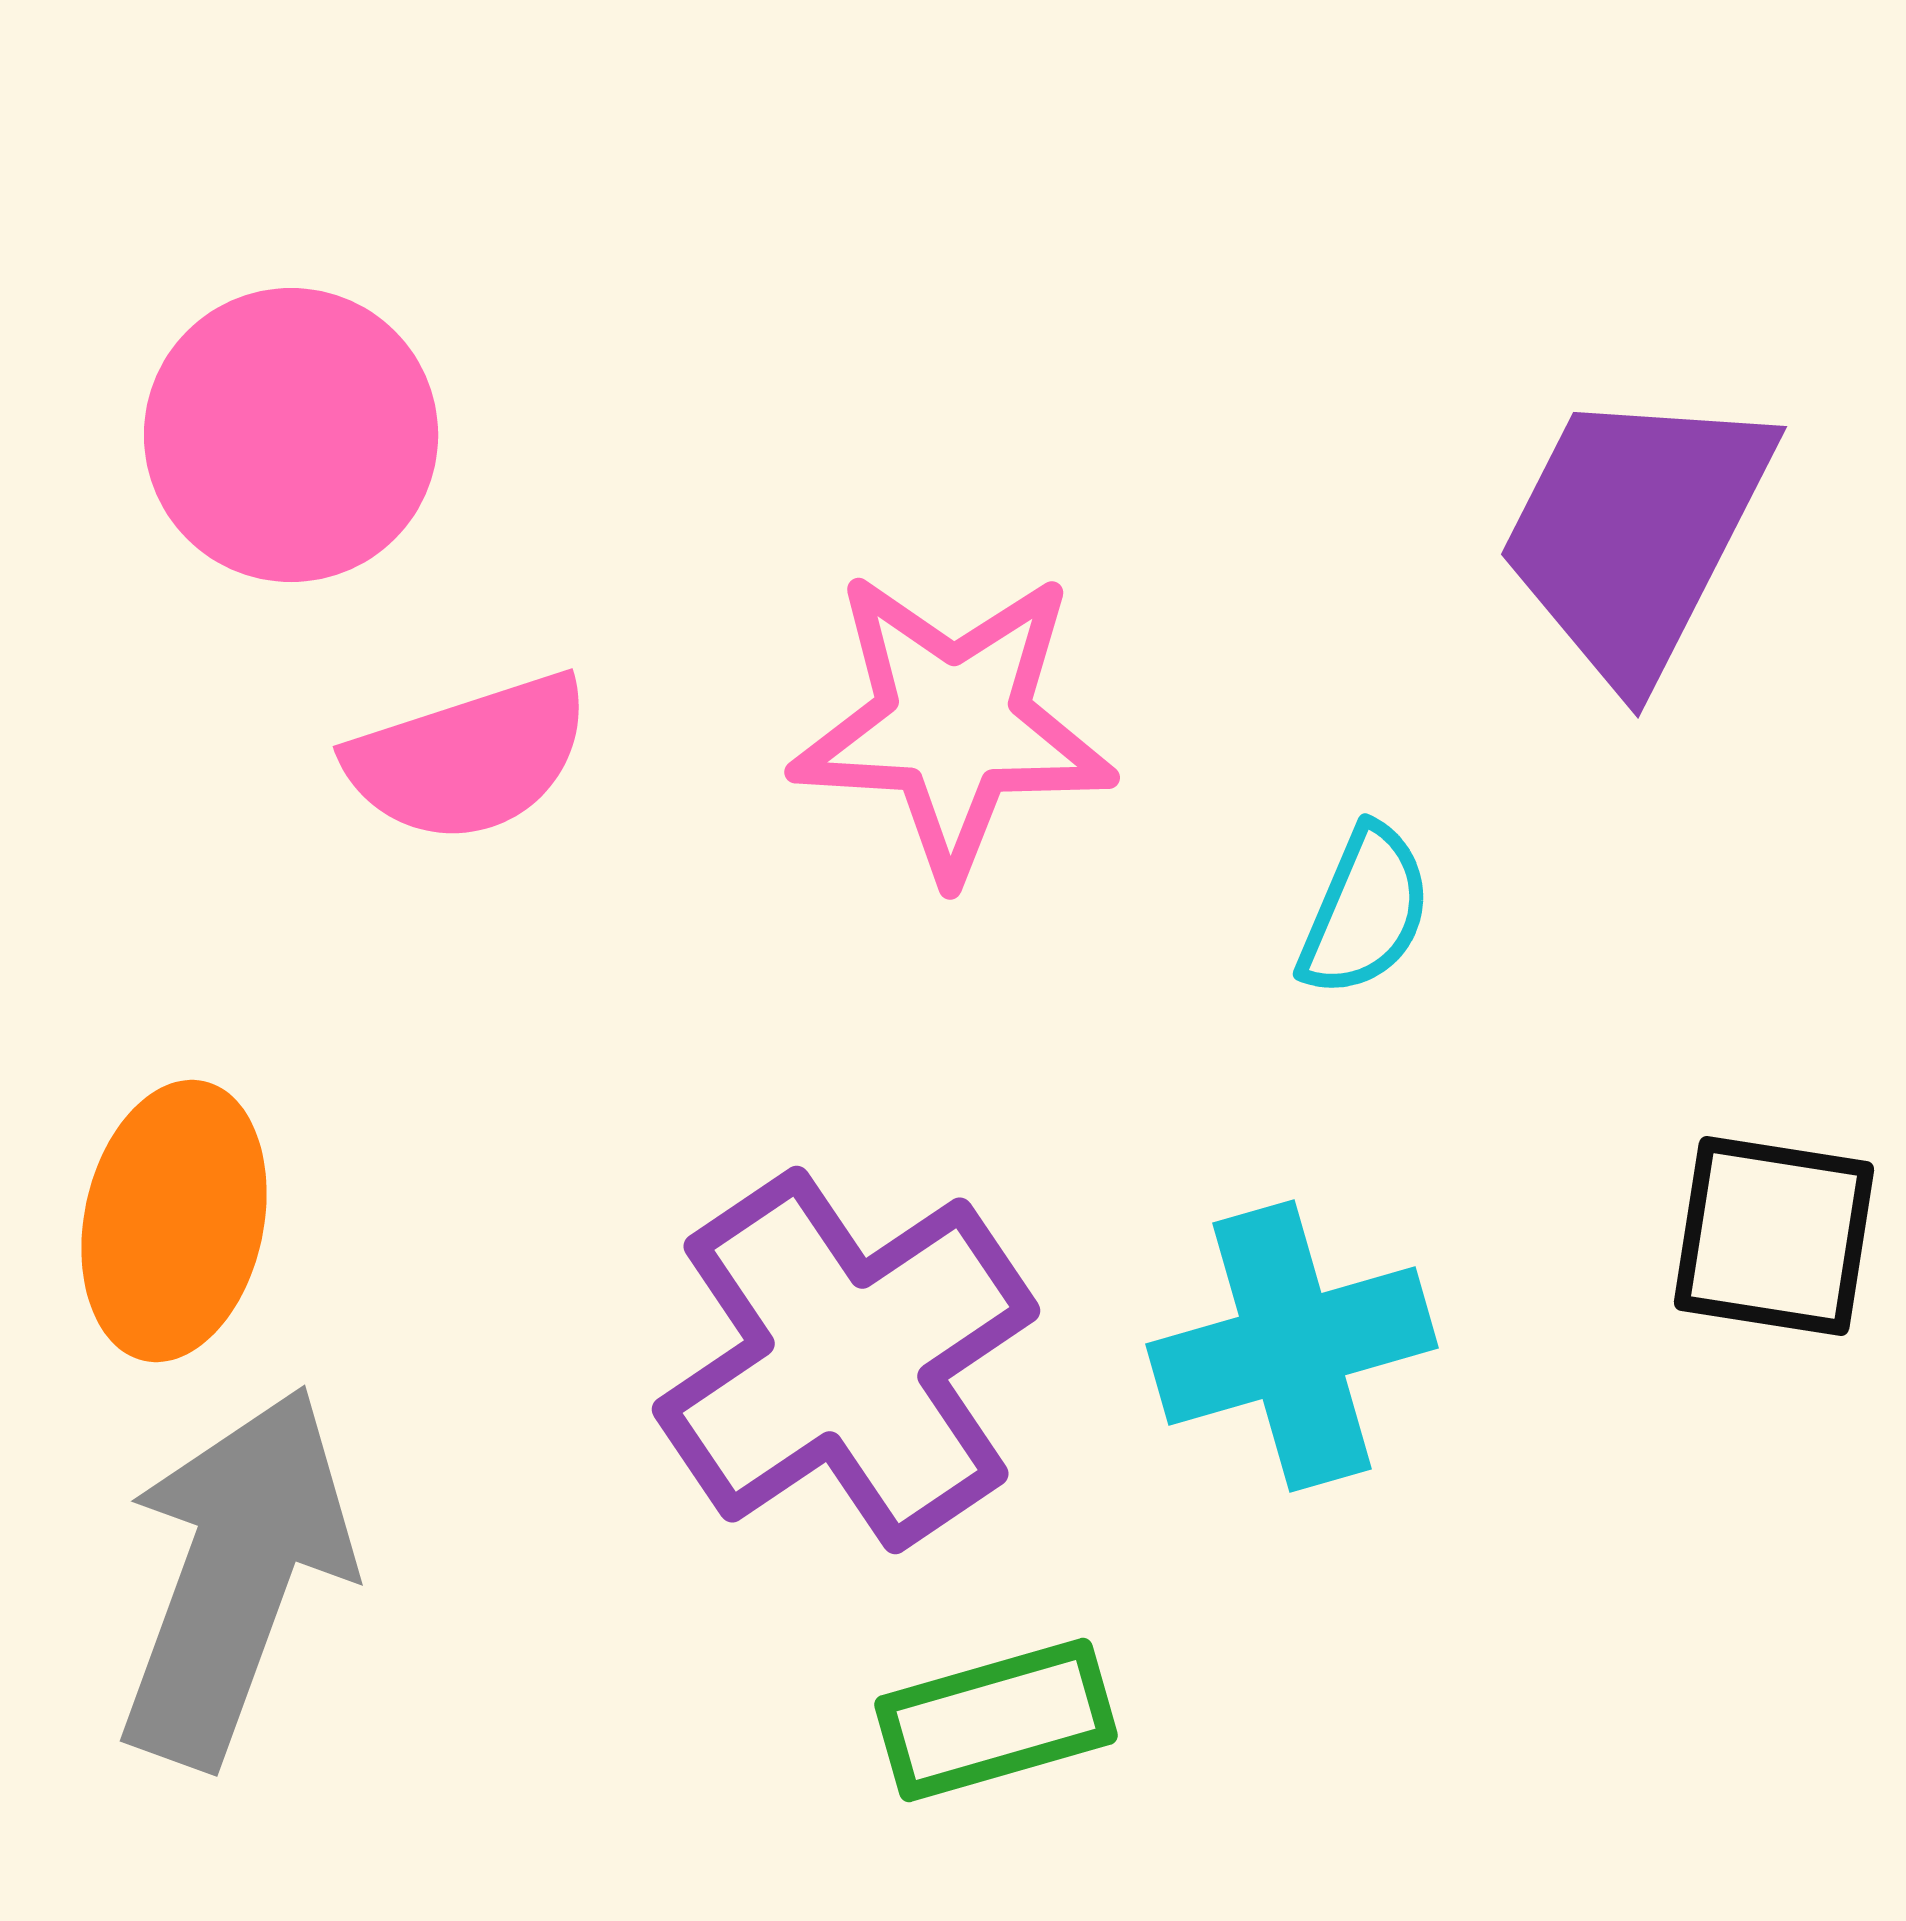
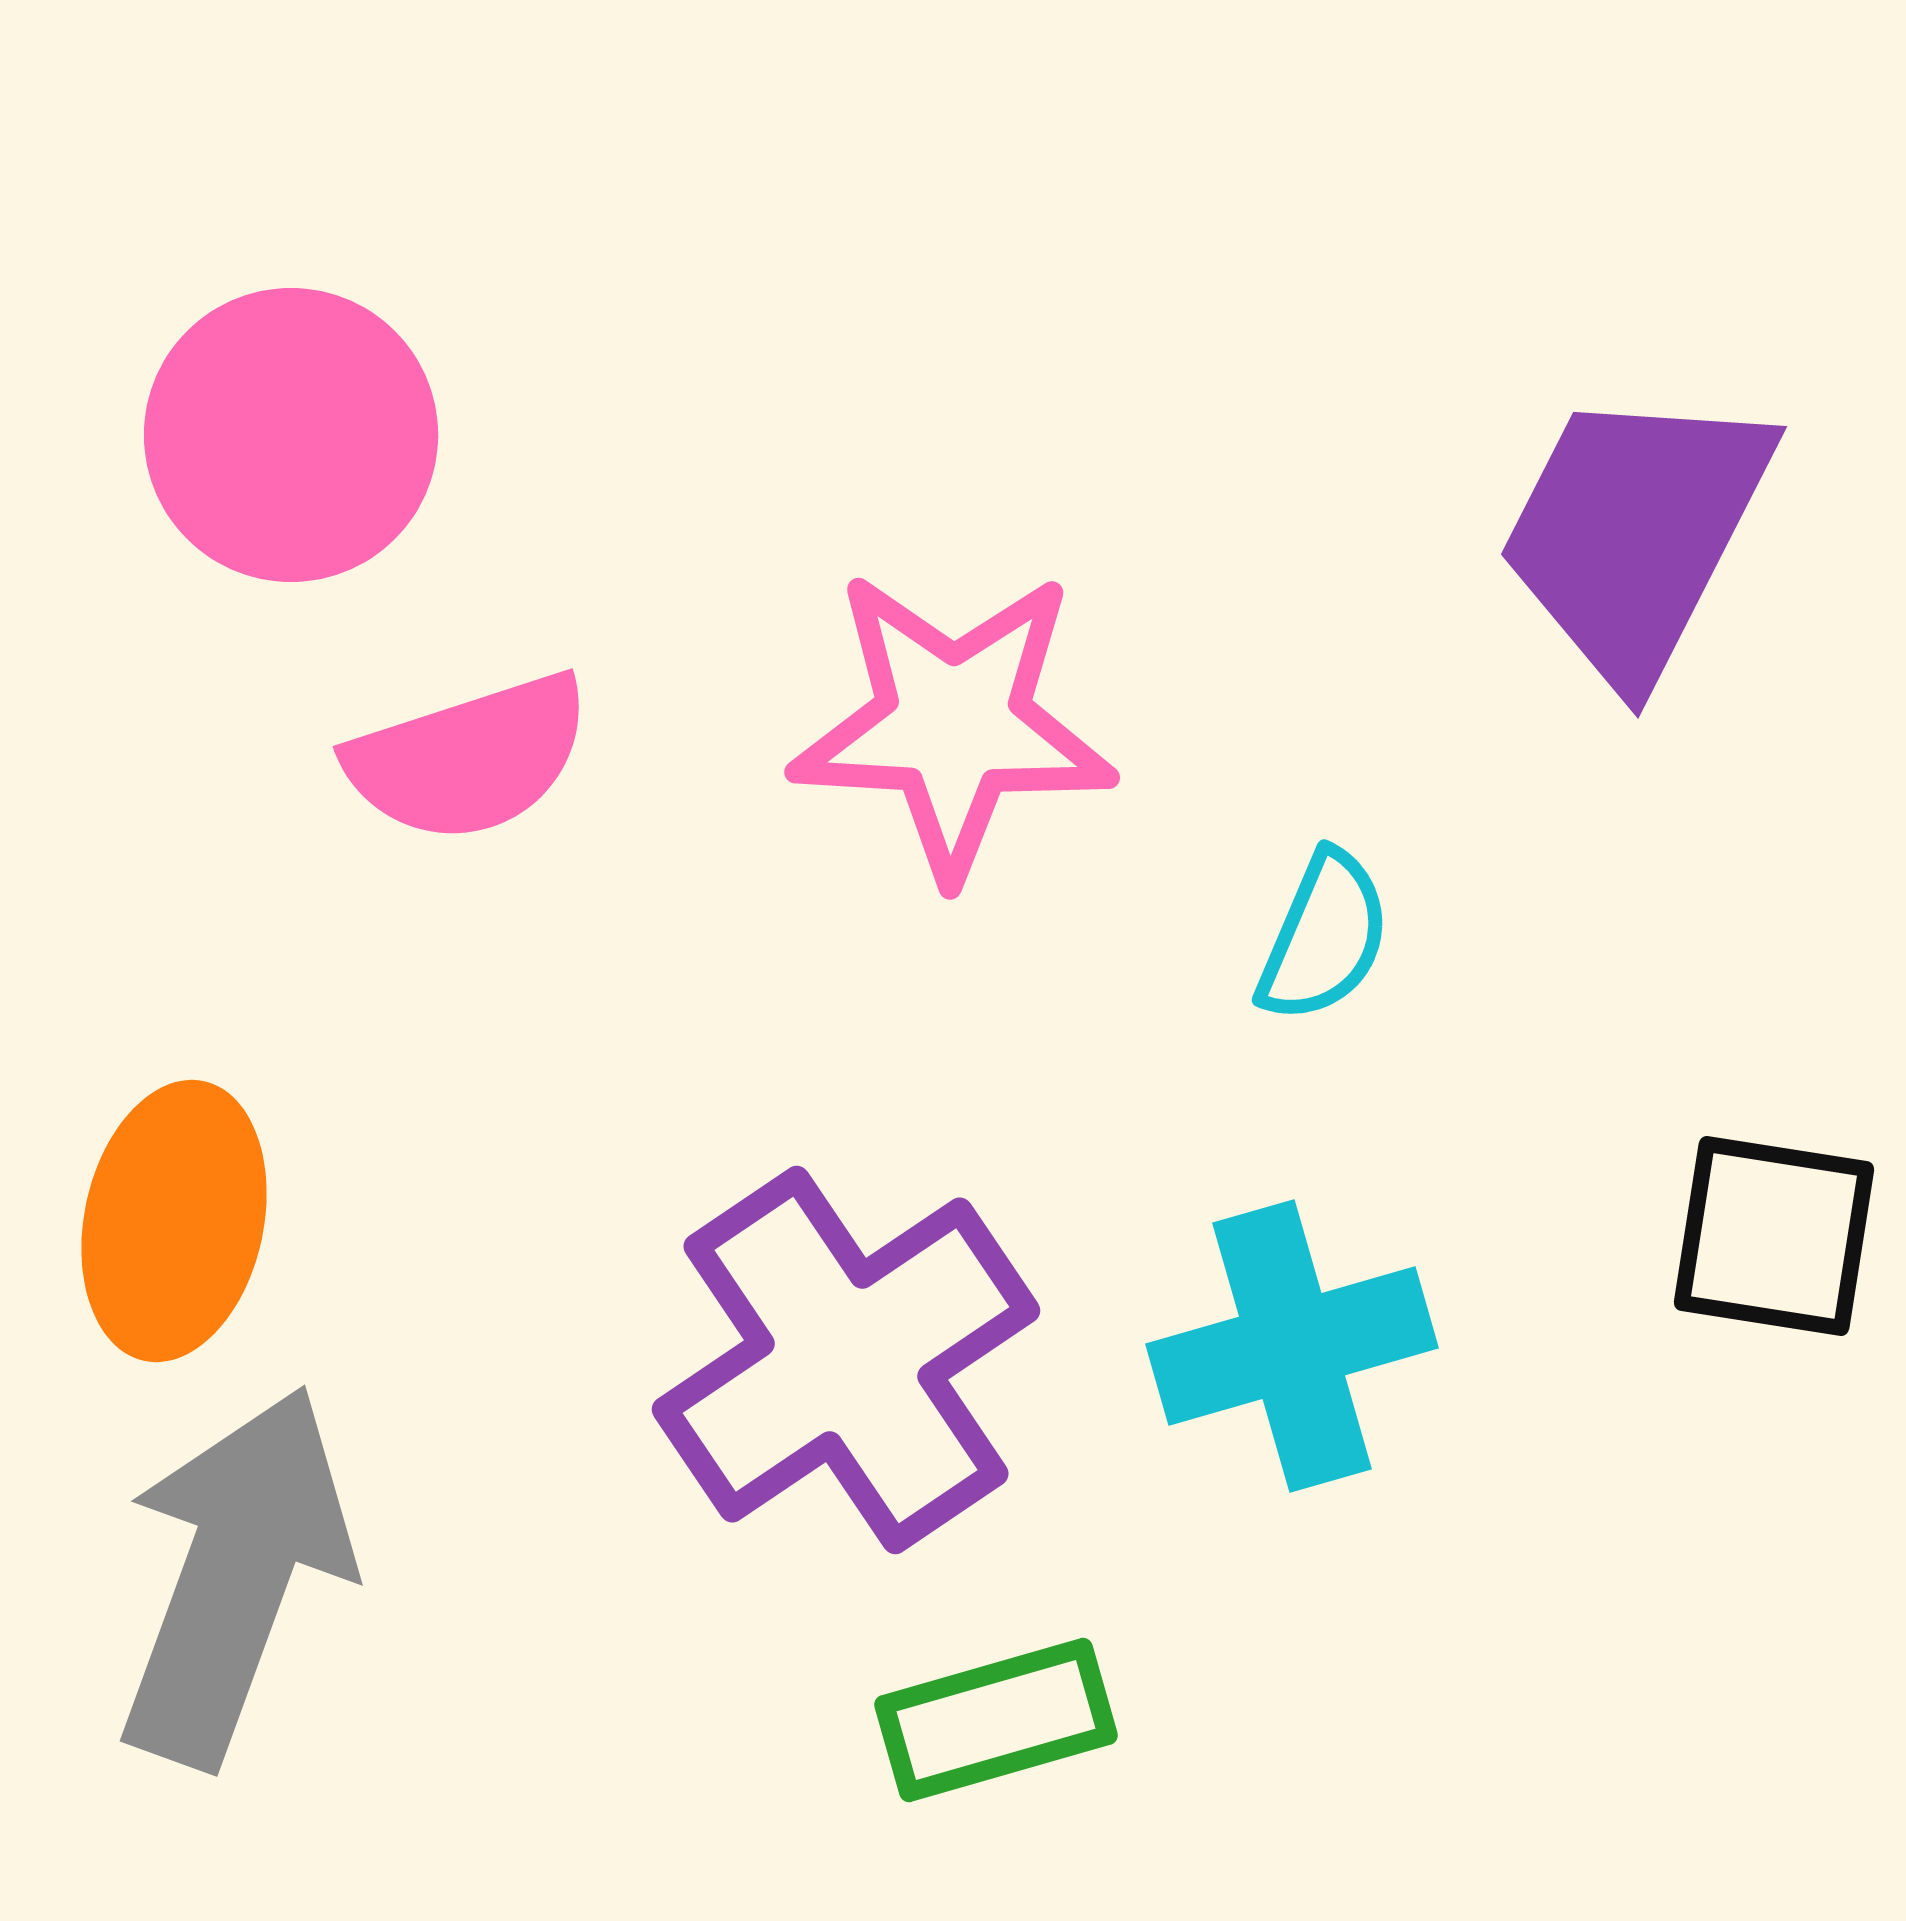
cyan semicircle: moved 41 px left, 26 px down
